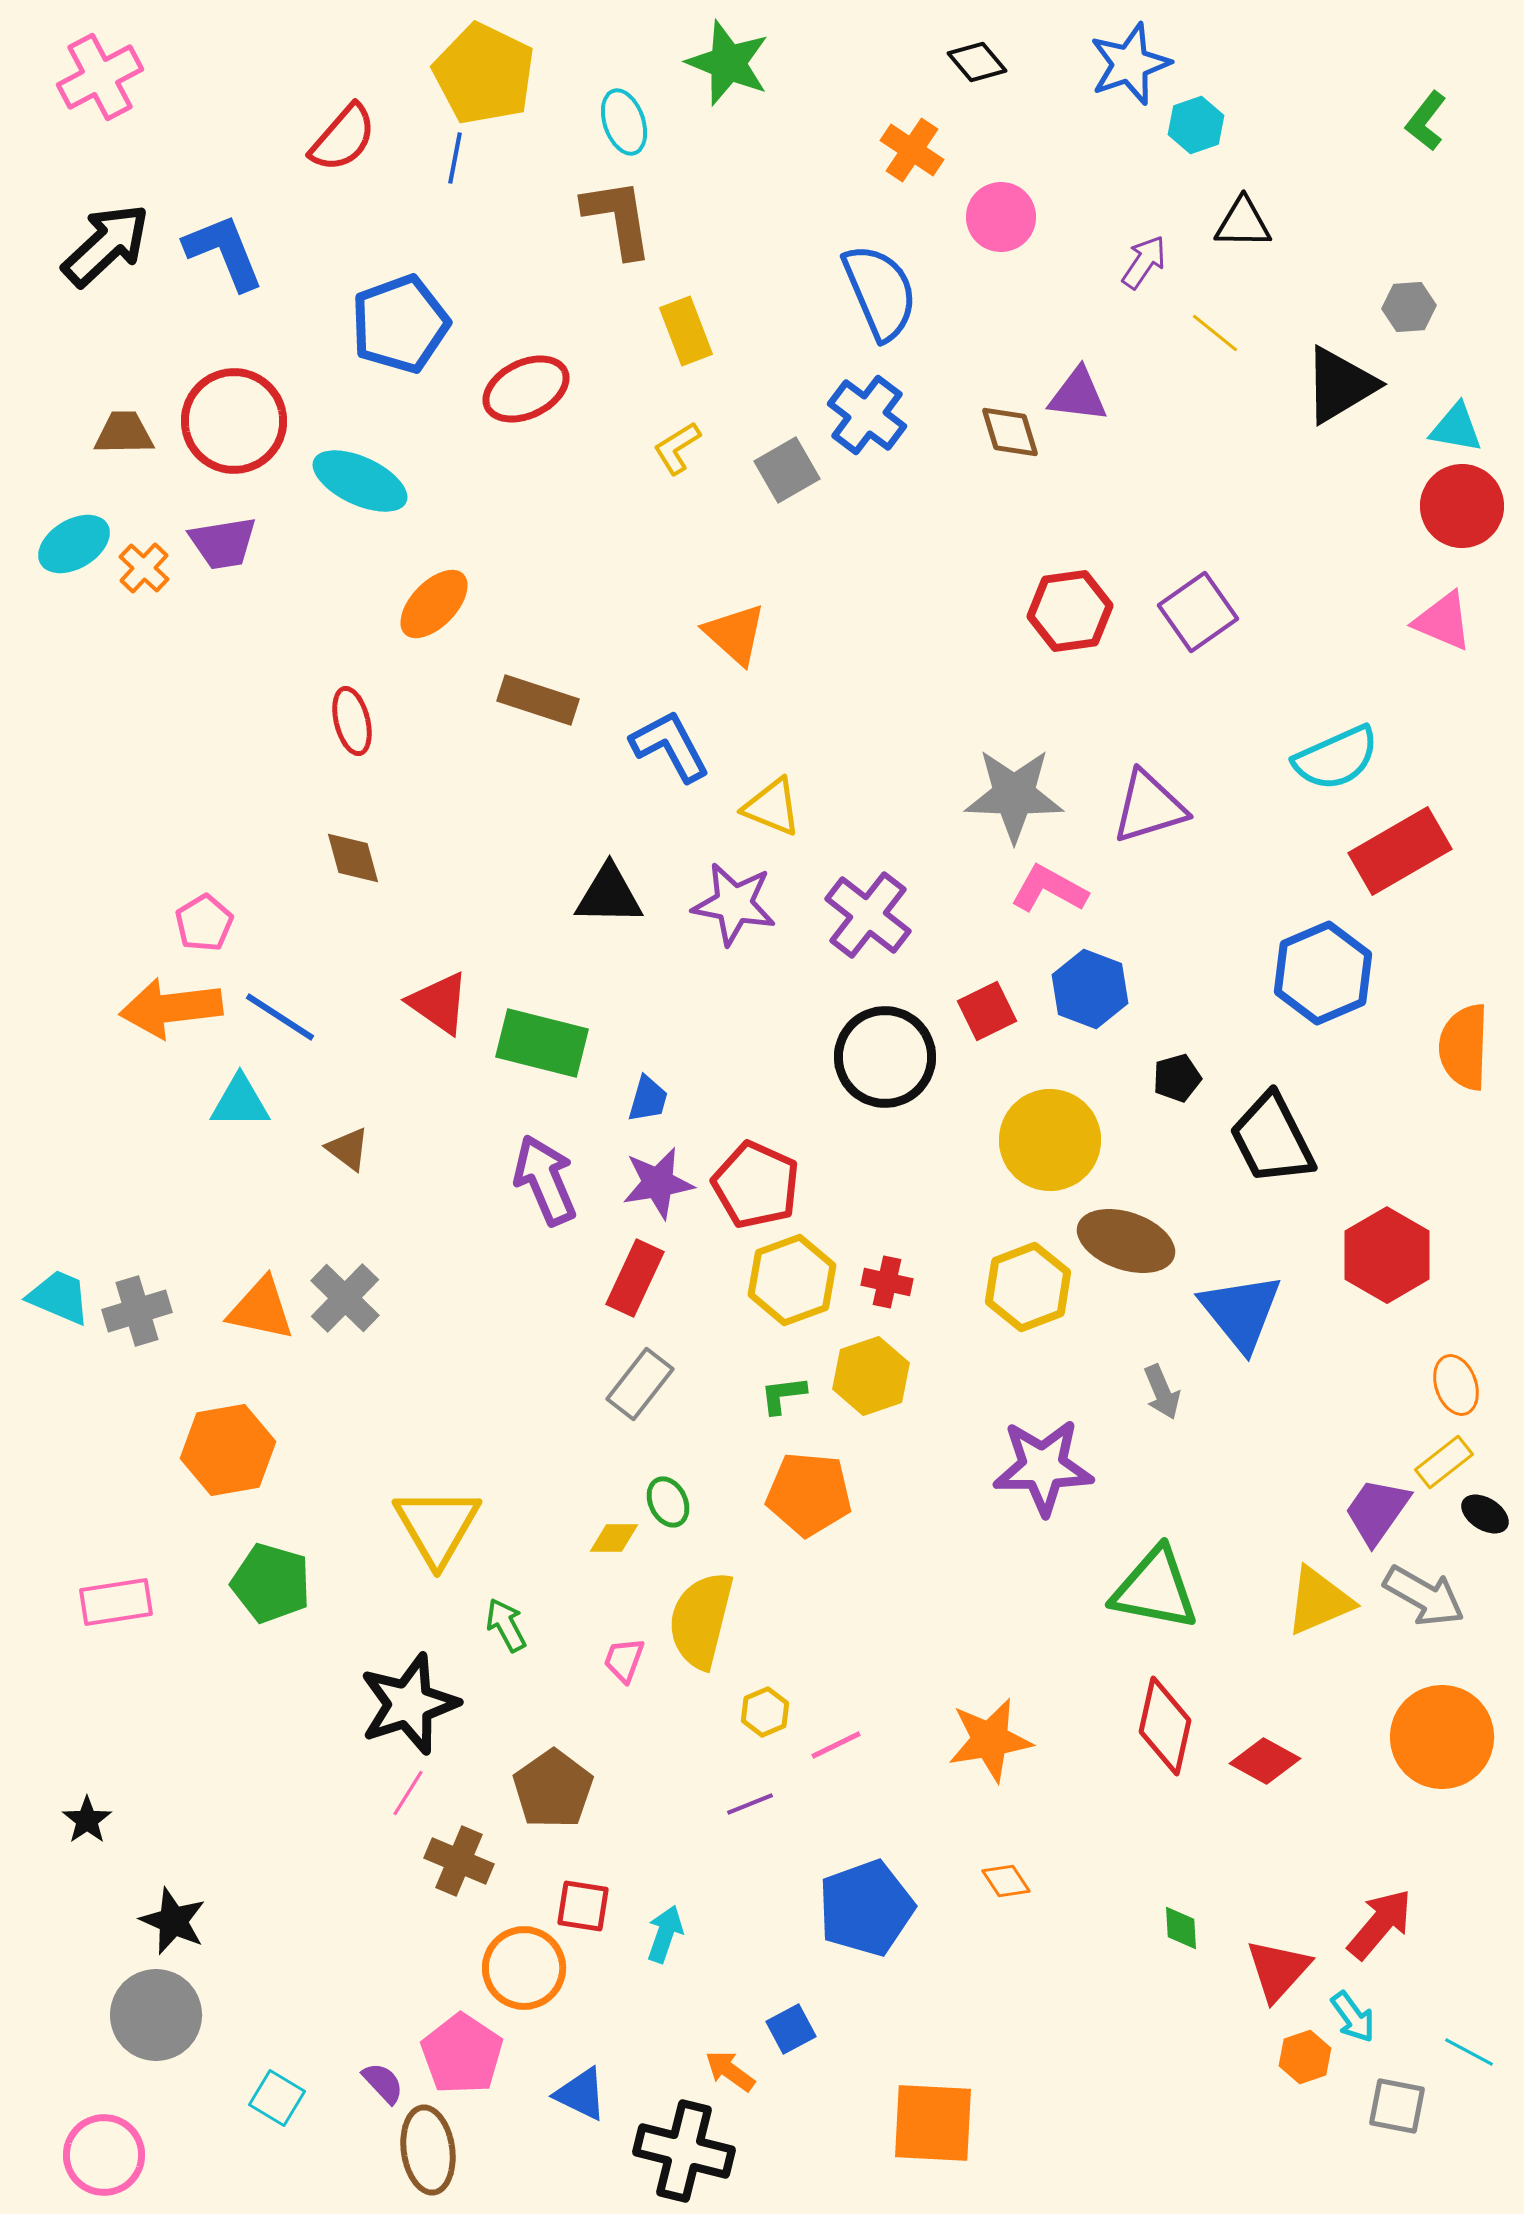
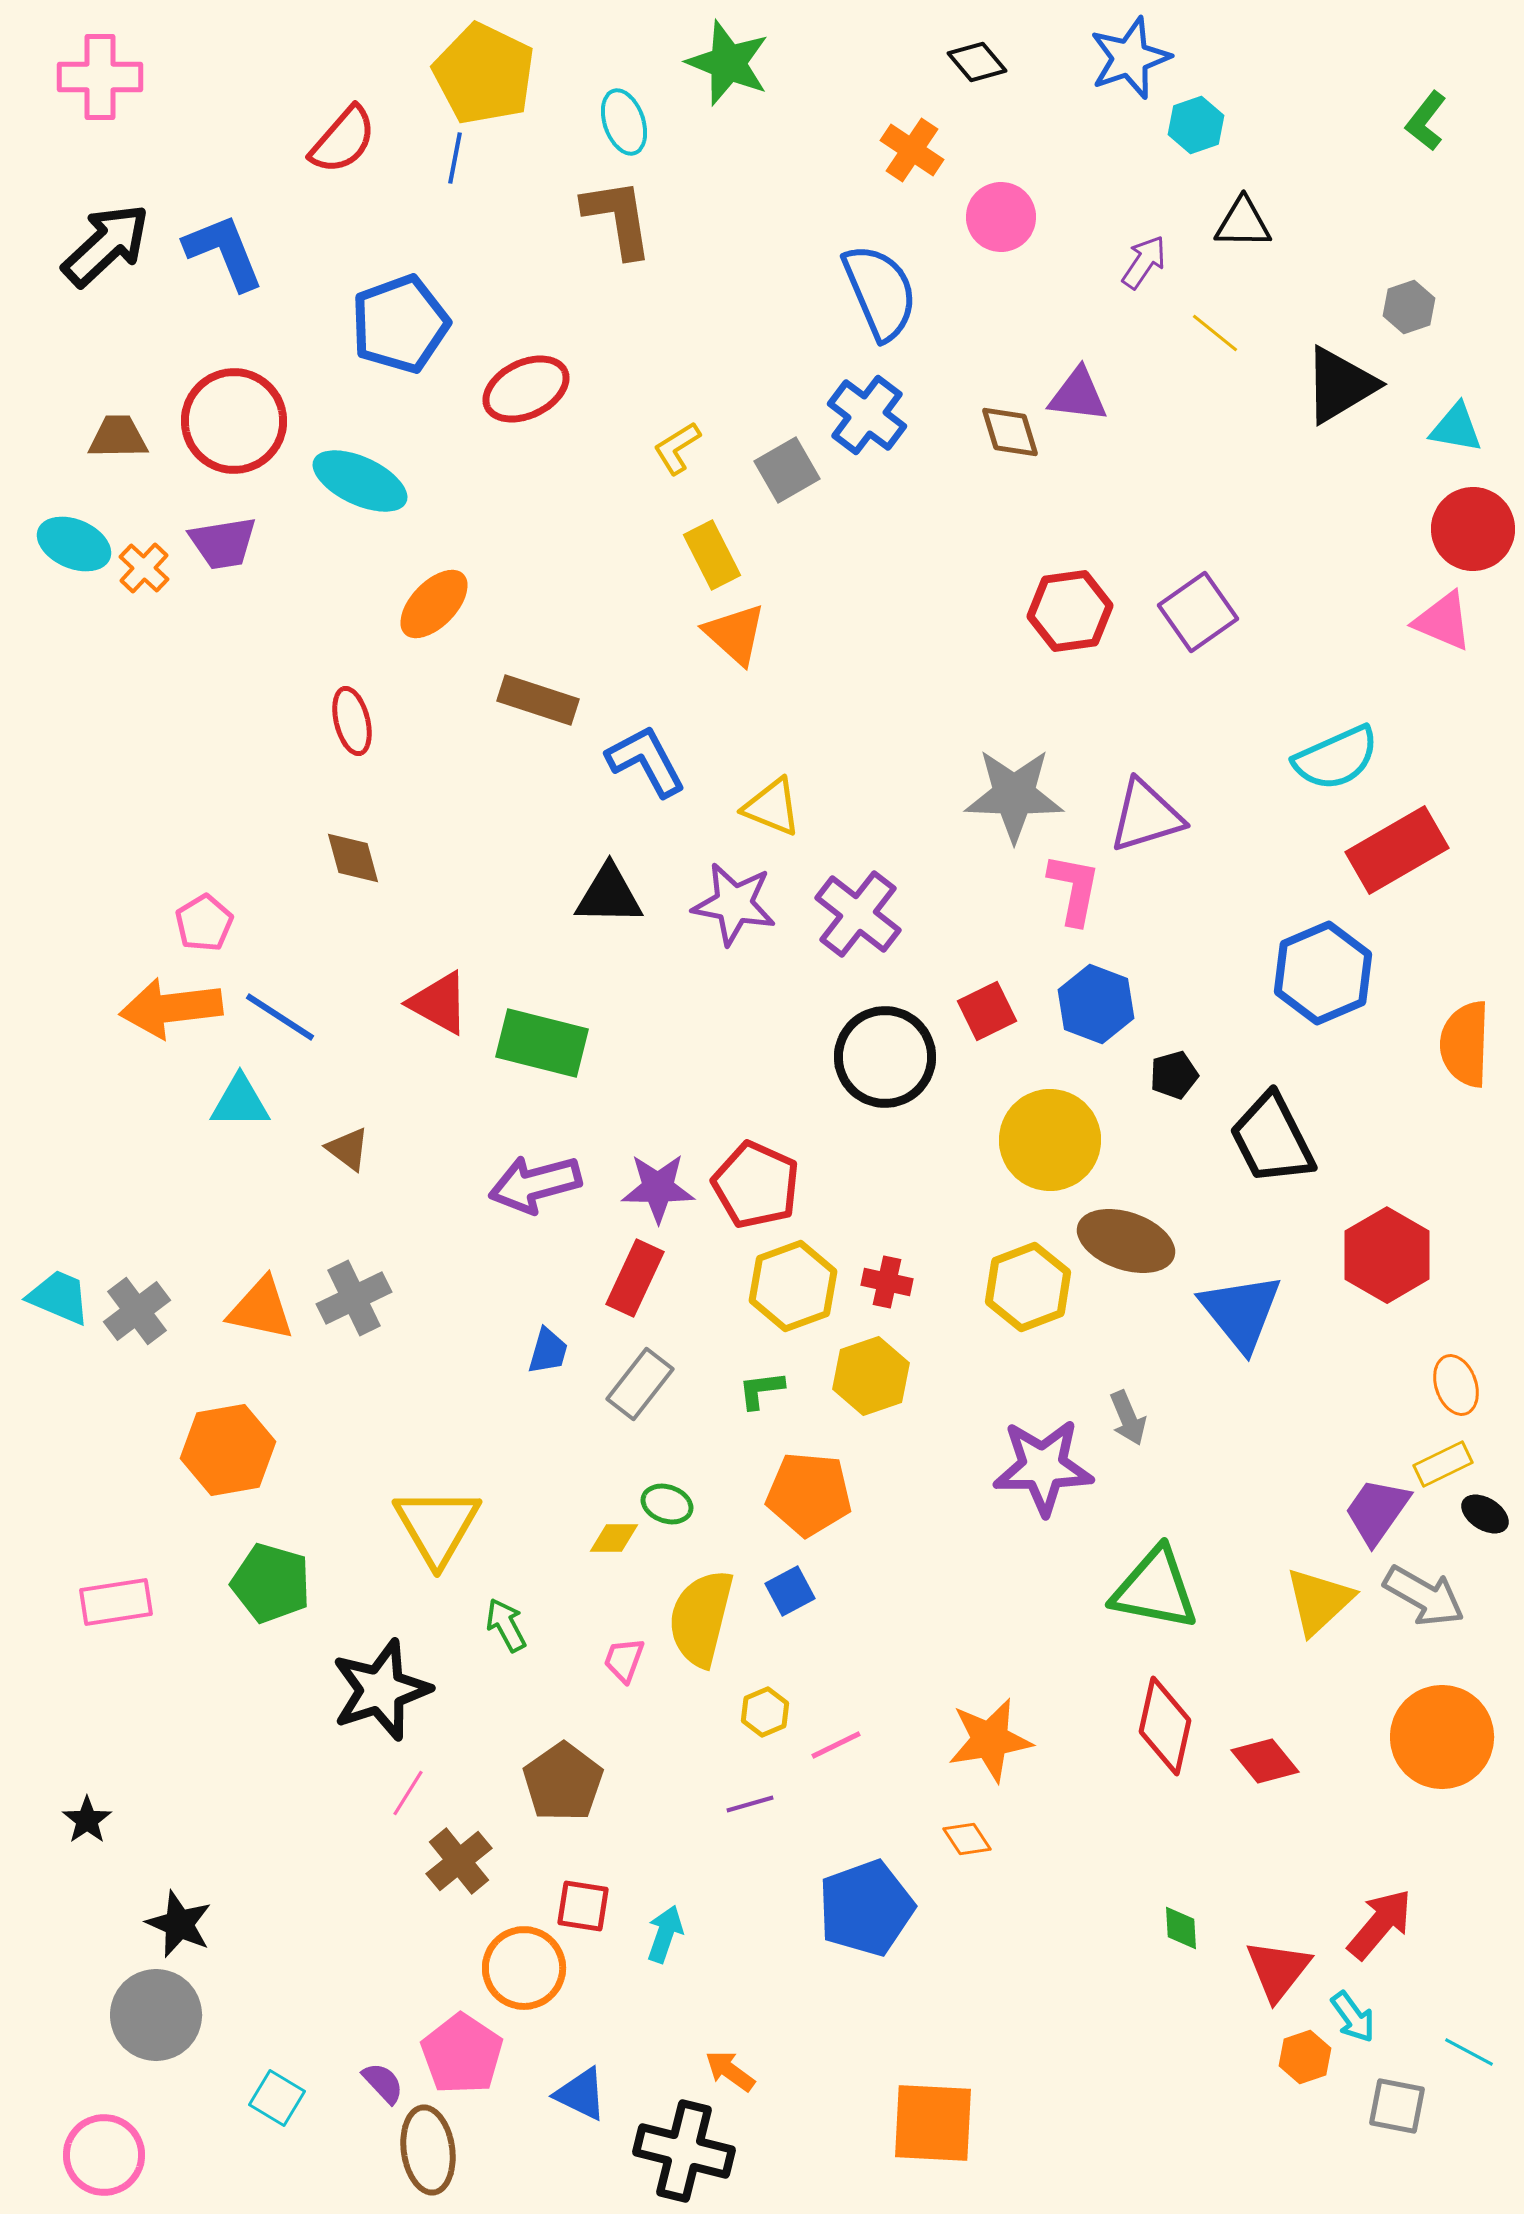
blue star at (1130, 64): moved 6 px up
pink cross at (100, 77): rotated 28 degrees clockwise
red semicircle at (343, 138): moved 2 px down
gray hexagon at (1409, 307): rotated 15 degrees counterclockwise
yellow rectangle at (686, 331): moved 26 px right, 224 px down; rotated 6 degrees counterclockwise
brown trapezoid at (124, 433): moved 6 px left, 4 px down
red circle at (1462, 506): moved 11 px right, 23 px down
cyan ellipse at (74, 544): rotated 54 degrees clockwise
blue L-shape at (670, 746): moved 24 px left, 15 px down
purple triangle at (1149, 807): moved 3 px left, 9 px down
red rectangle at (1400, 851): moved 3 px left, 1 px up
pink L-shape at (1049, 889): moved 25 px right; rotated 72 degrees clockwise
purple cross at (868, 915): moved 10 px left, 1 px up
blue hexagon at (1090, 989): moved 6 px right, 15 px down
red triangle at (439, 1003): rotated 6 degrees counterclockwise
orange semicircle at (1464, 1047): moved 1 px right, 3 px up
black pentagon at (1177, 1078): moved 3 px left, 3 px up
blue trapezoid at (648, 1099): moved 100 px left, 252 px down
purple arrow at (545, 1180): moved 10 px left, 4 px down; rotated 82 degrees counterclockwise
purple star at (658, 1183): moved 5 px down; rotated 10 degrees clockwise
yellow hexagon at (792, 1280): moved 1 px right, 6 px down
gray cross at (345, 1298): moved 9 px right; rotated 20 degrees clockwise
gray cross at (137, 1311): rotated 20 degrees counterclockwise
gray arrow at (1162, 1392): moved 34 px left, 26 px down
green L-shape at (783, 1395): moved 22 px left, 5 px up
yellow rectangle at (1444, 1462): moved 1 px left, 2 px down; rotated 12 degrees clockwise
green ellipse at (668, 1502): moved 1 px left, 2 px down; rotated 45 degrees counterclockwise
yellow triangle at (1319, 1601): rotated 20 degrees counterclockwise
yellow semicircle at (701, 1620): moved 2 px up
black star at (409, 1704): moved 28 px left, 14 px up
red diamond at (1265, 1761): rotated 22 degrees clockwise
brown pentagon at (553, 1789): moved 10 px right, 7 px up
purple line at (750, 1804): rotated 6 degrees clockwise
brown cross at (459, 1861): rotated 28 degrees clockwise
orange diamond at (1006, 1881): moved 39 px left, 42 px up
black star at (173, 1921): moved 6 px right, 3 px down
red triangle at (1278, 1970): rotated 4 degrees counterclockwise
blue square at (791, 2029): moved 1 px left, 438 px up
